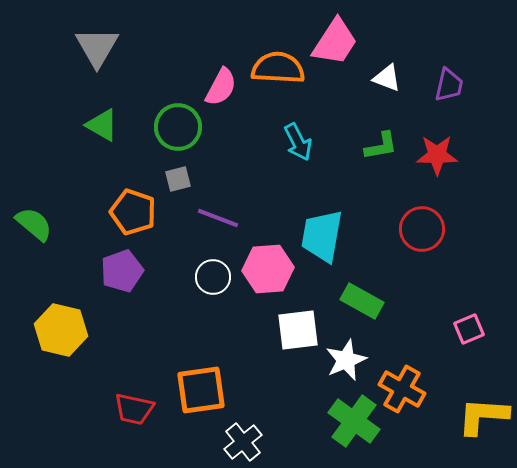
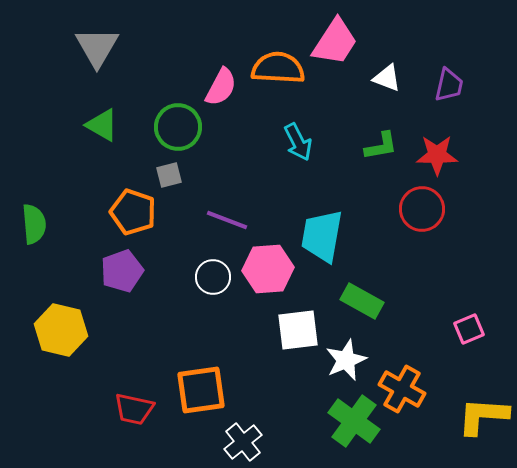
gray square: moved 9 px left, 4 px up
purple line: moved 9 px right, 2 px down
green semicircle: rotated 45 degrees clockwise
red circle: moved 20 px up
